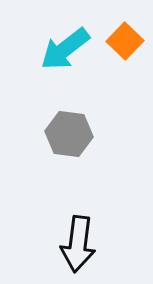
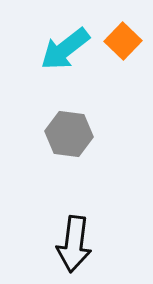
orange square: moved 2 px left
black arrow: moved 4 px left
